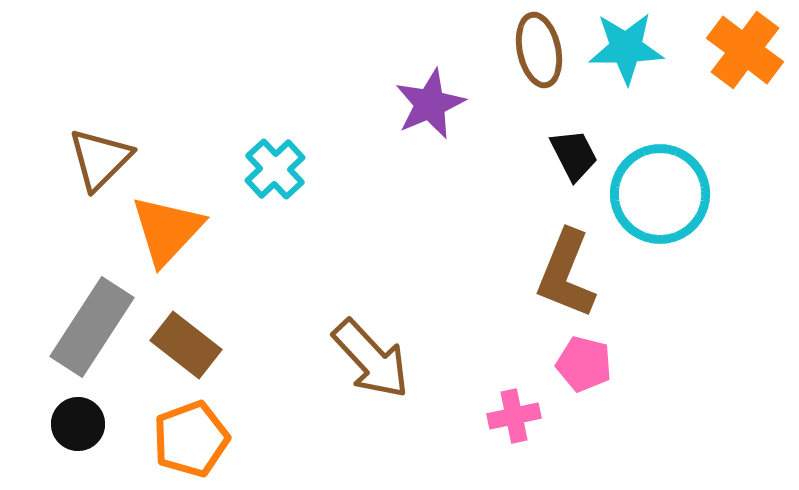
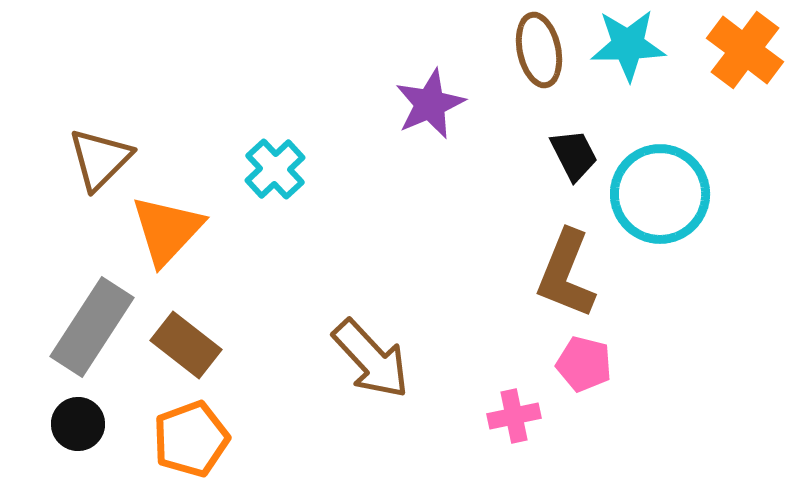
cyan star: moved 2 px right, 3 px up
